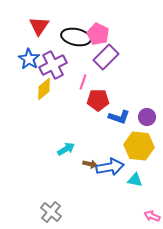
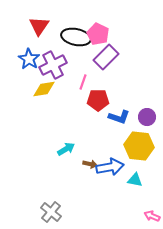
yellow diamond: rotated 30 degrees clockwise
